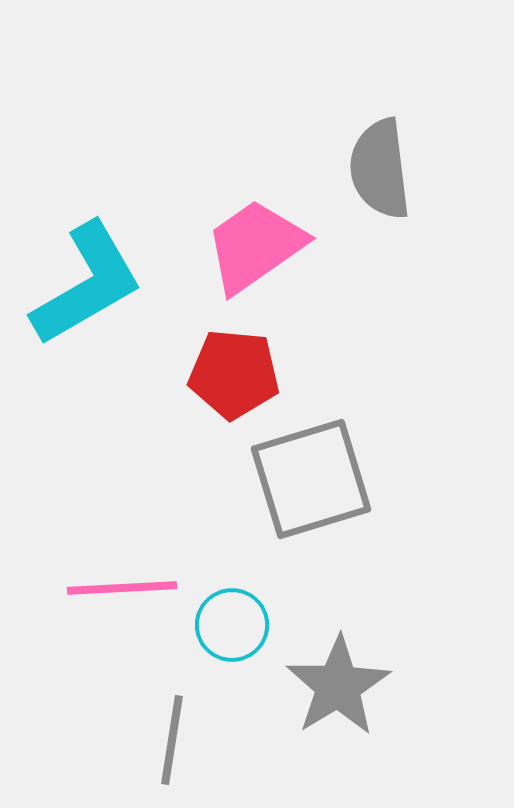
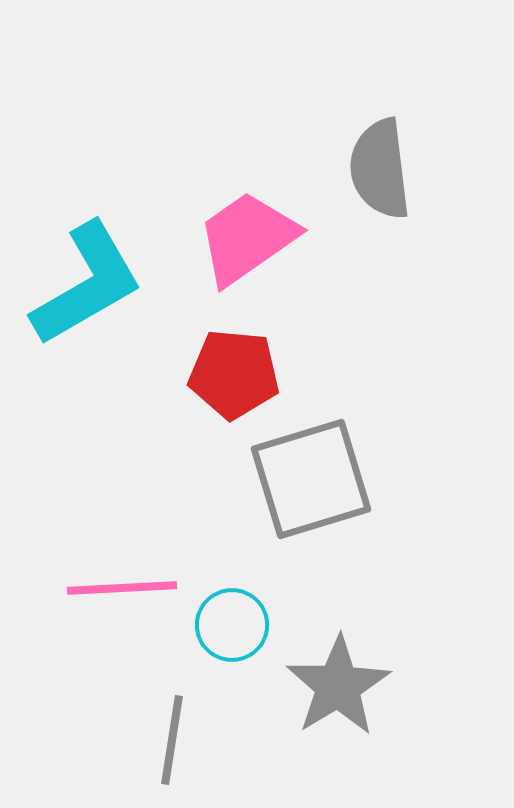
pink trapezoid: moved 8 px left, 8 px up
